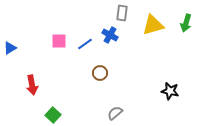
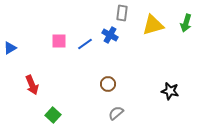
brown circle: moved 8 px right, 11 px down
red arrow: rotated 12 degrees counterclockwise
gray semicircle: moved 1 px right
